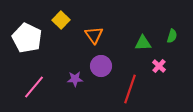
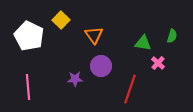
white pentagon: moved 2 px right, 2 px up
green triangle: rotated 12 degrees clockwise
pink cross: moved 1 px left, 3 px up
pink line: moved 6 px left; rotated 45 degrees counterclockwise
